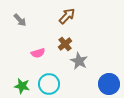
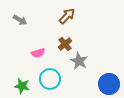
gray arrow: rotated 16 degrees counterclockwise
cyan circle: moved 1 px right, 5 px up
